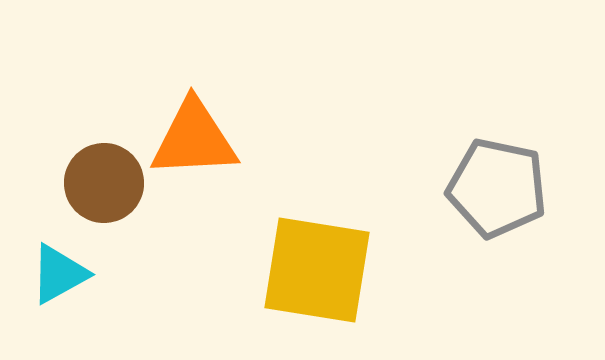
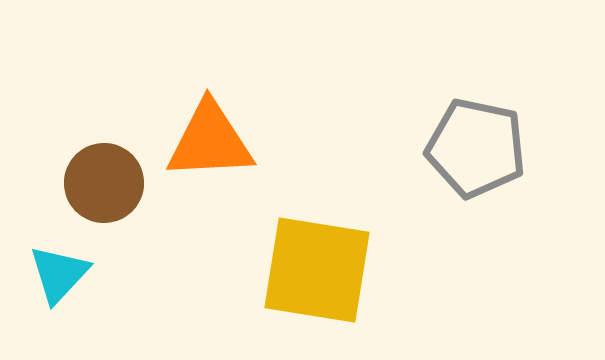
orange triangle: moved 16 px right, 2 px down
gray pentagon: moved 21 px left, 40 px up
cyan triangle: rotated 18 degrees counterclockwise
